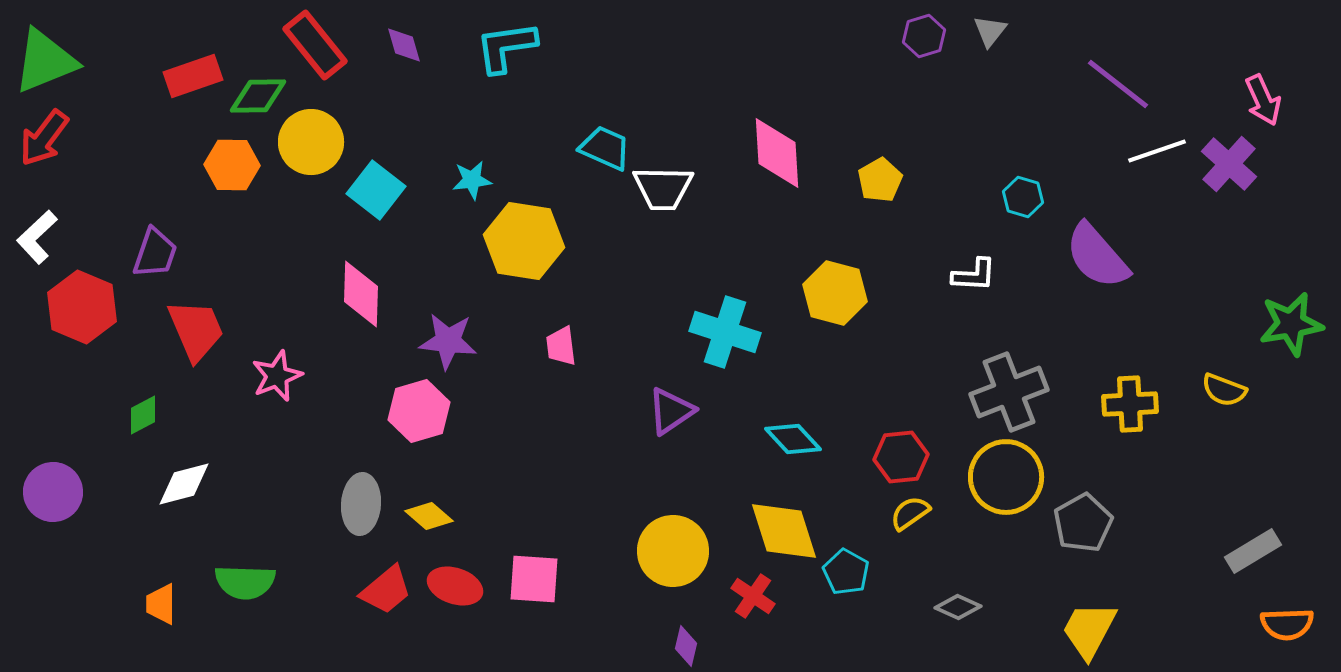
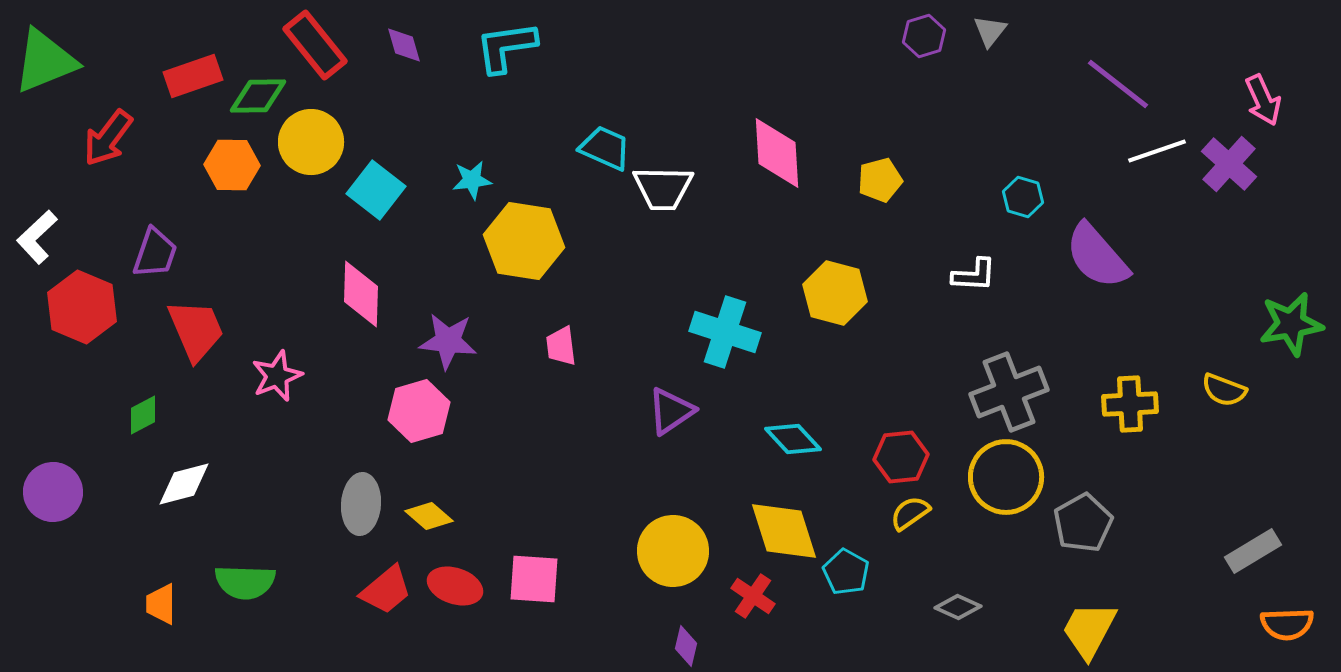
red arrow at (44, 138): moved 64 px right
yellow pentagon at (880, 180): rotated 15 degrees clockwise
